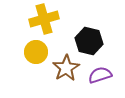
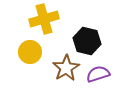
black hexagon: moved 2 px left
yellow circle: moved 6 px left
purple semicircle: moved 2 px left, 1 px up
